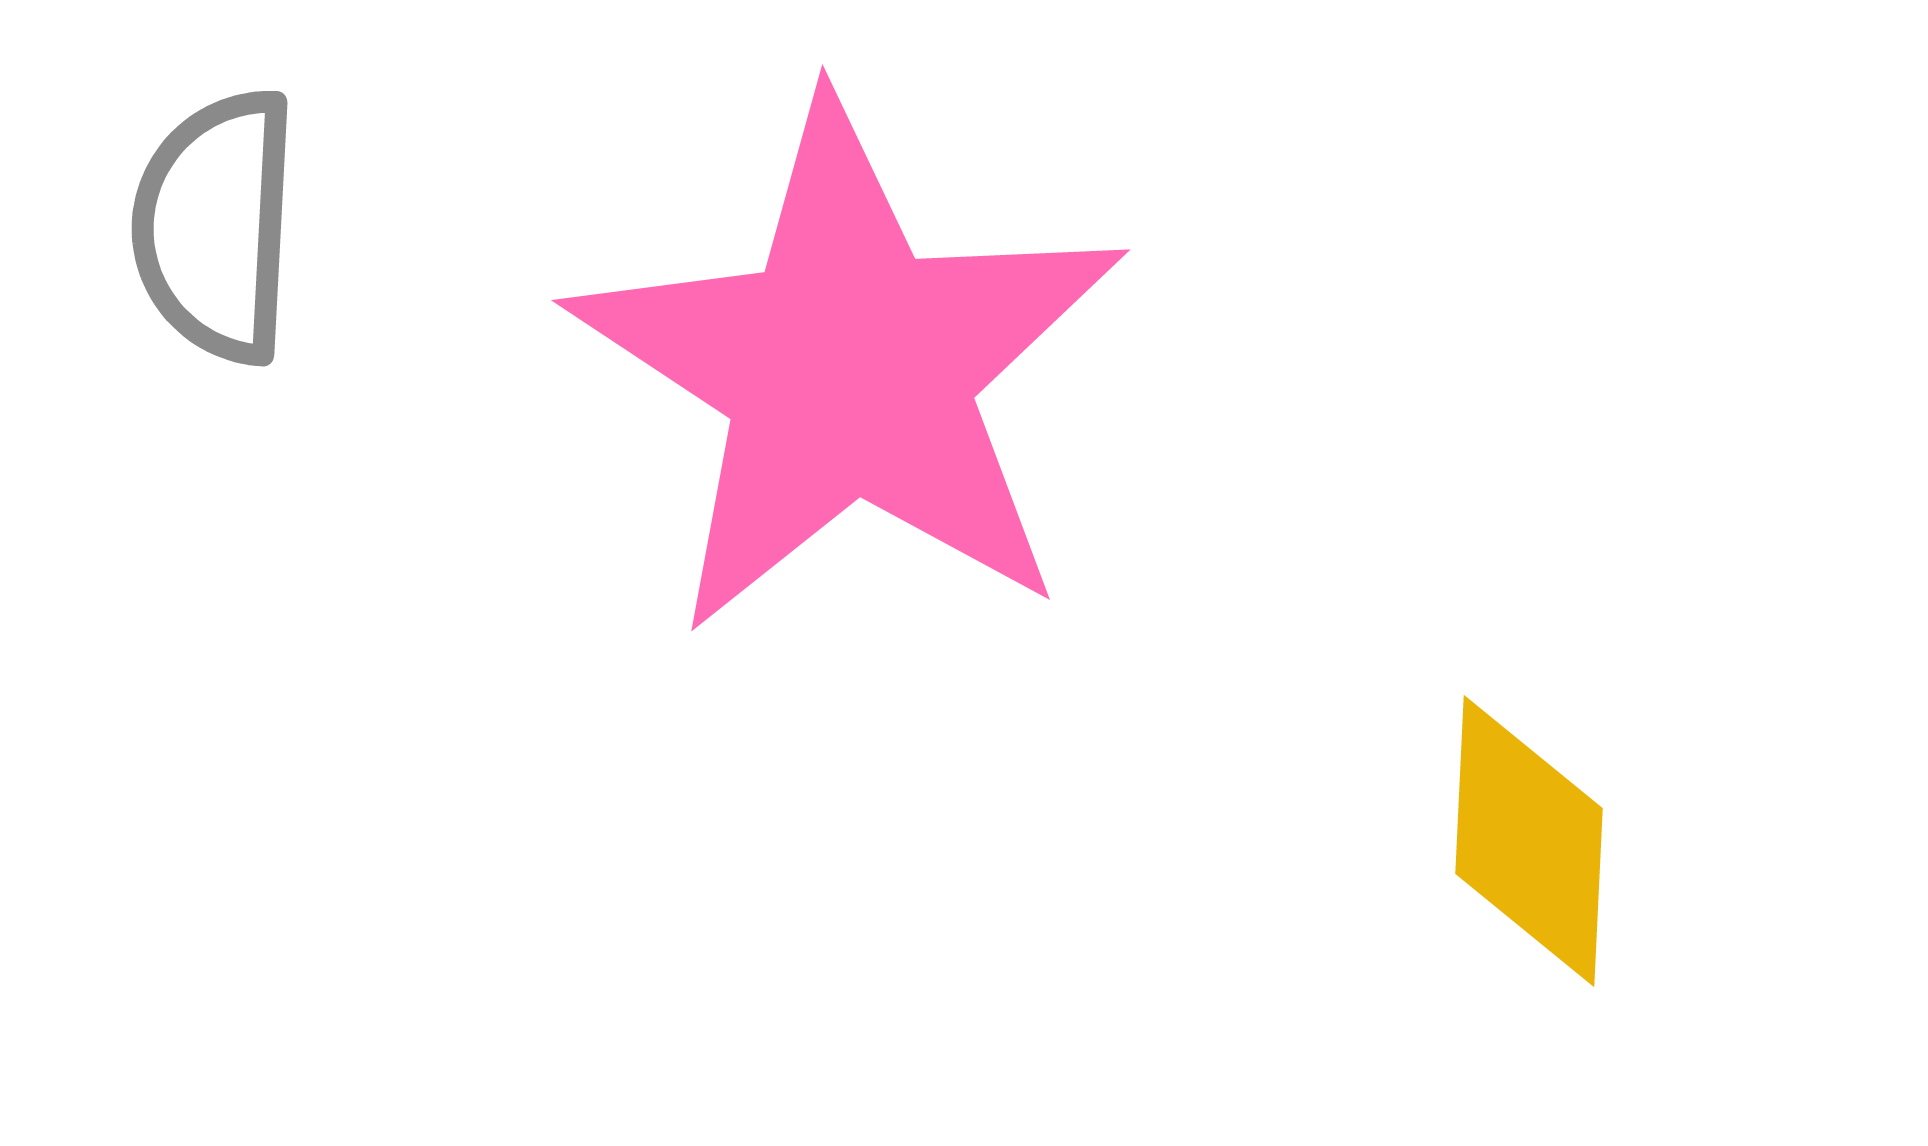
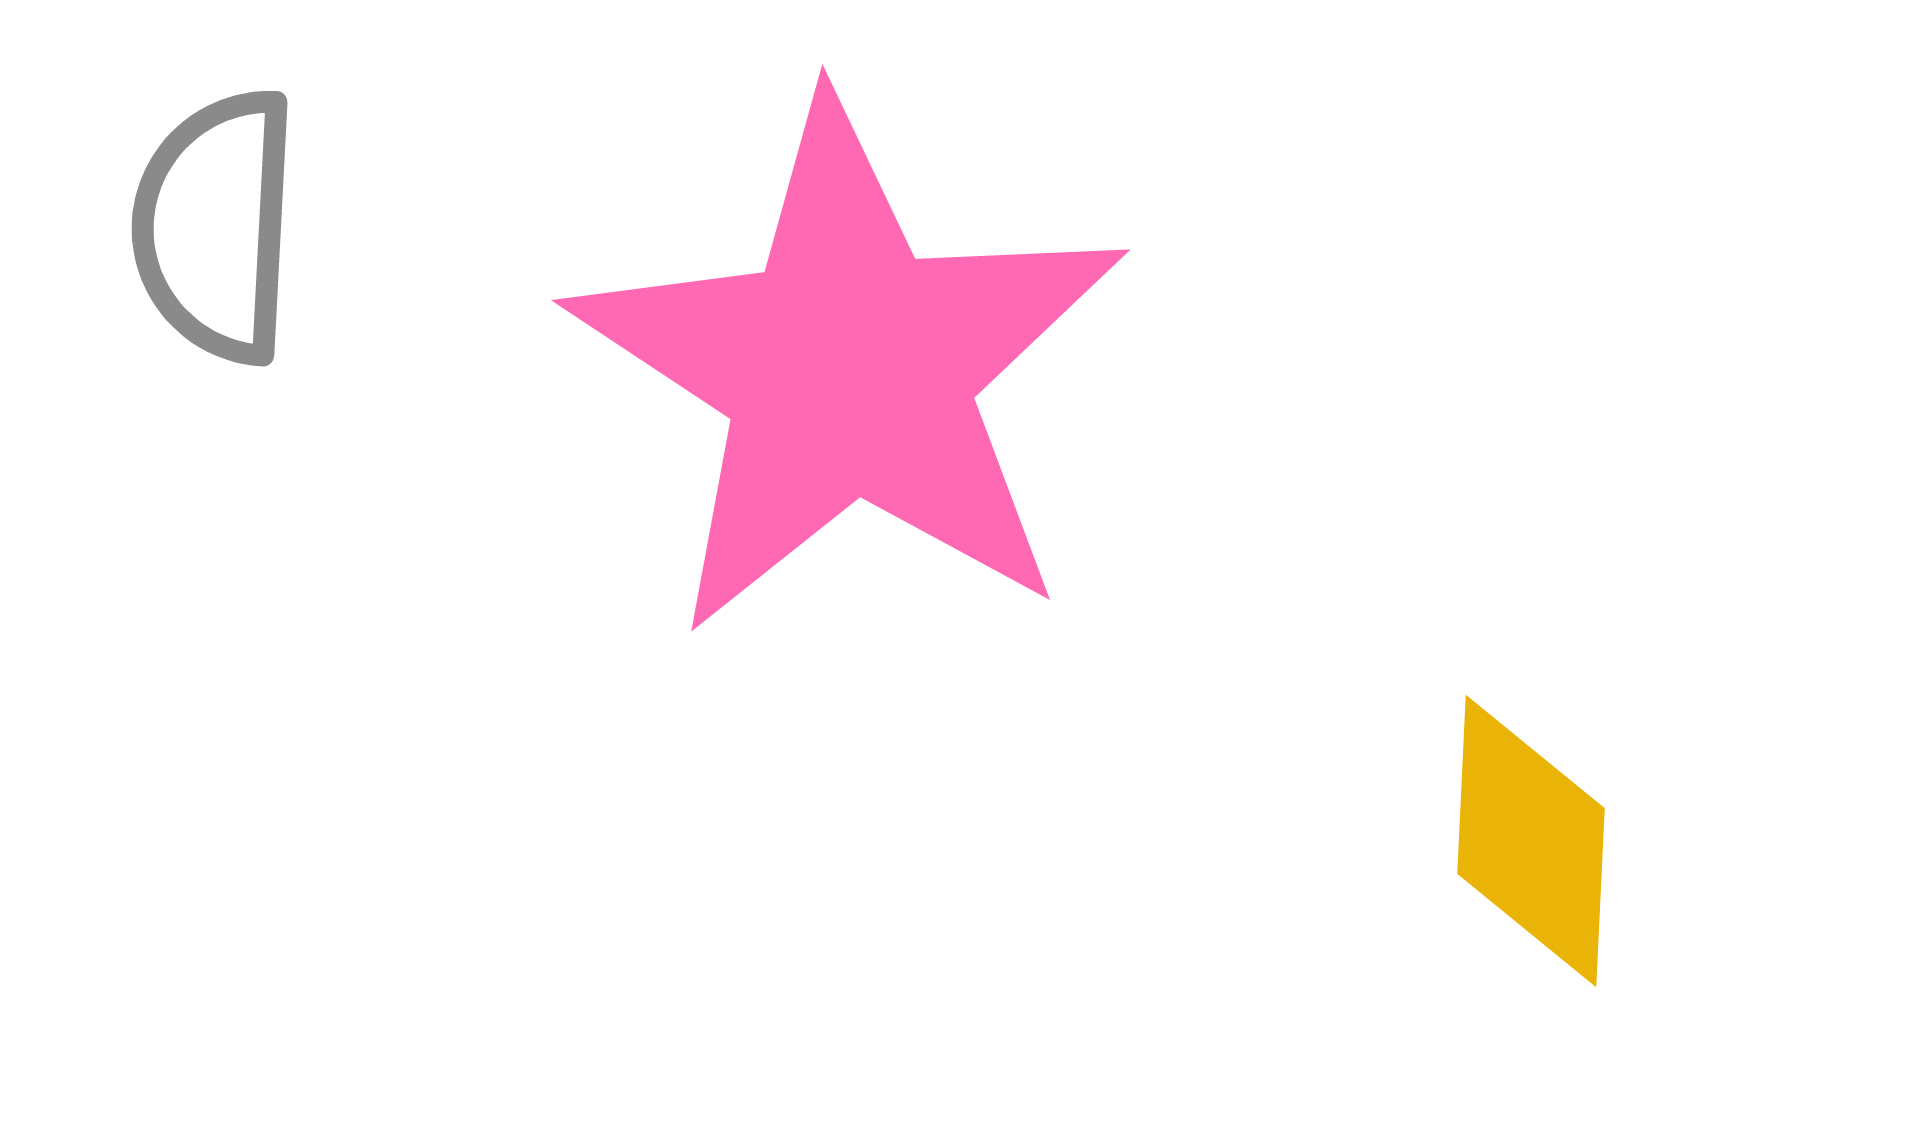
yellow diamond: moved 2 px right
